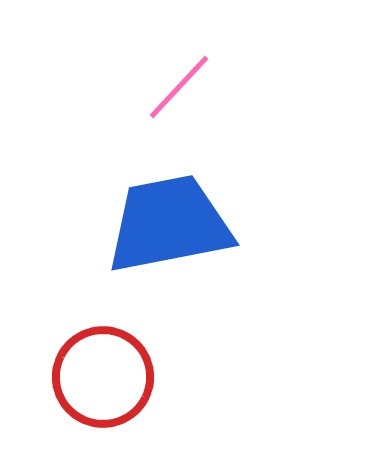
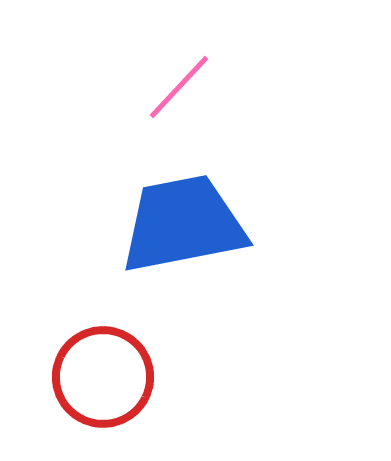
blue trapezoid: moved 14 px right
